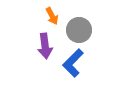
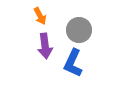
orange arrow: moved 12 px left
blue L-shape: rotated 20 degrees counterclockwise
